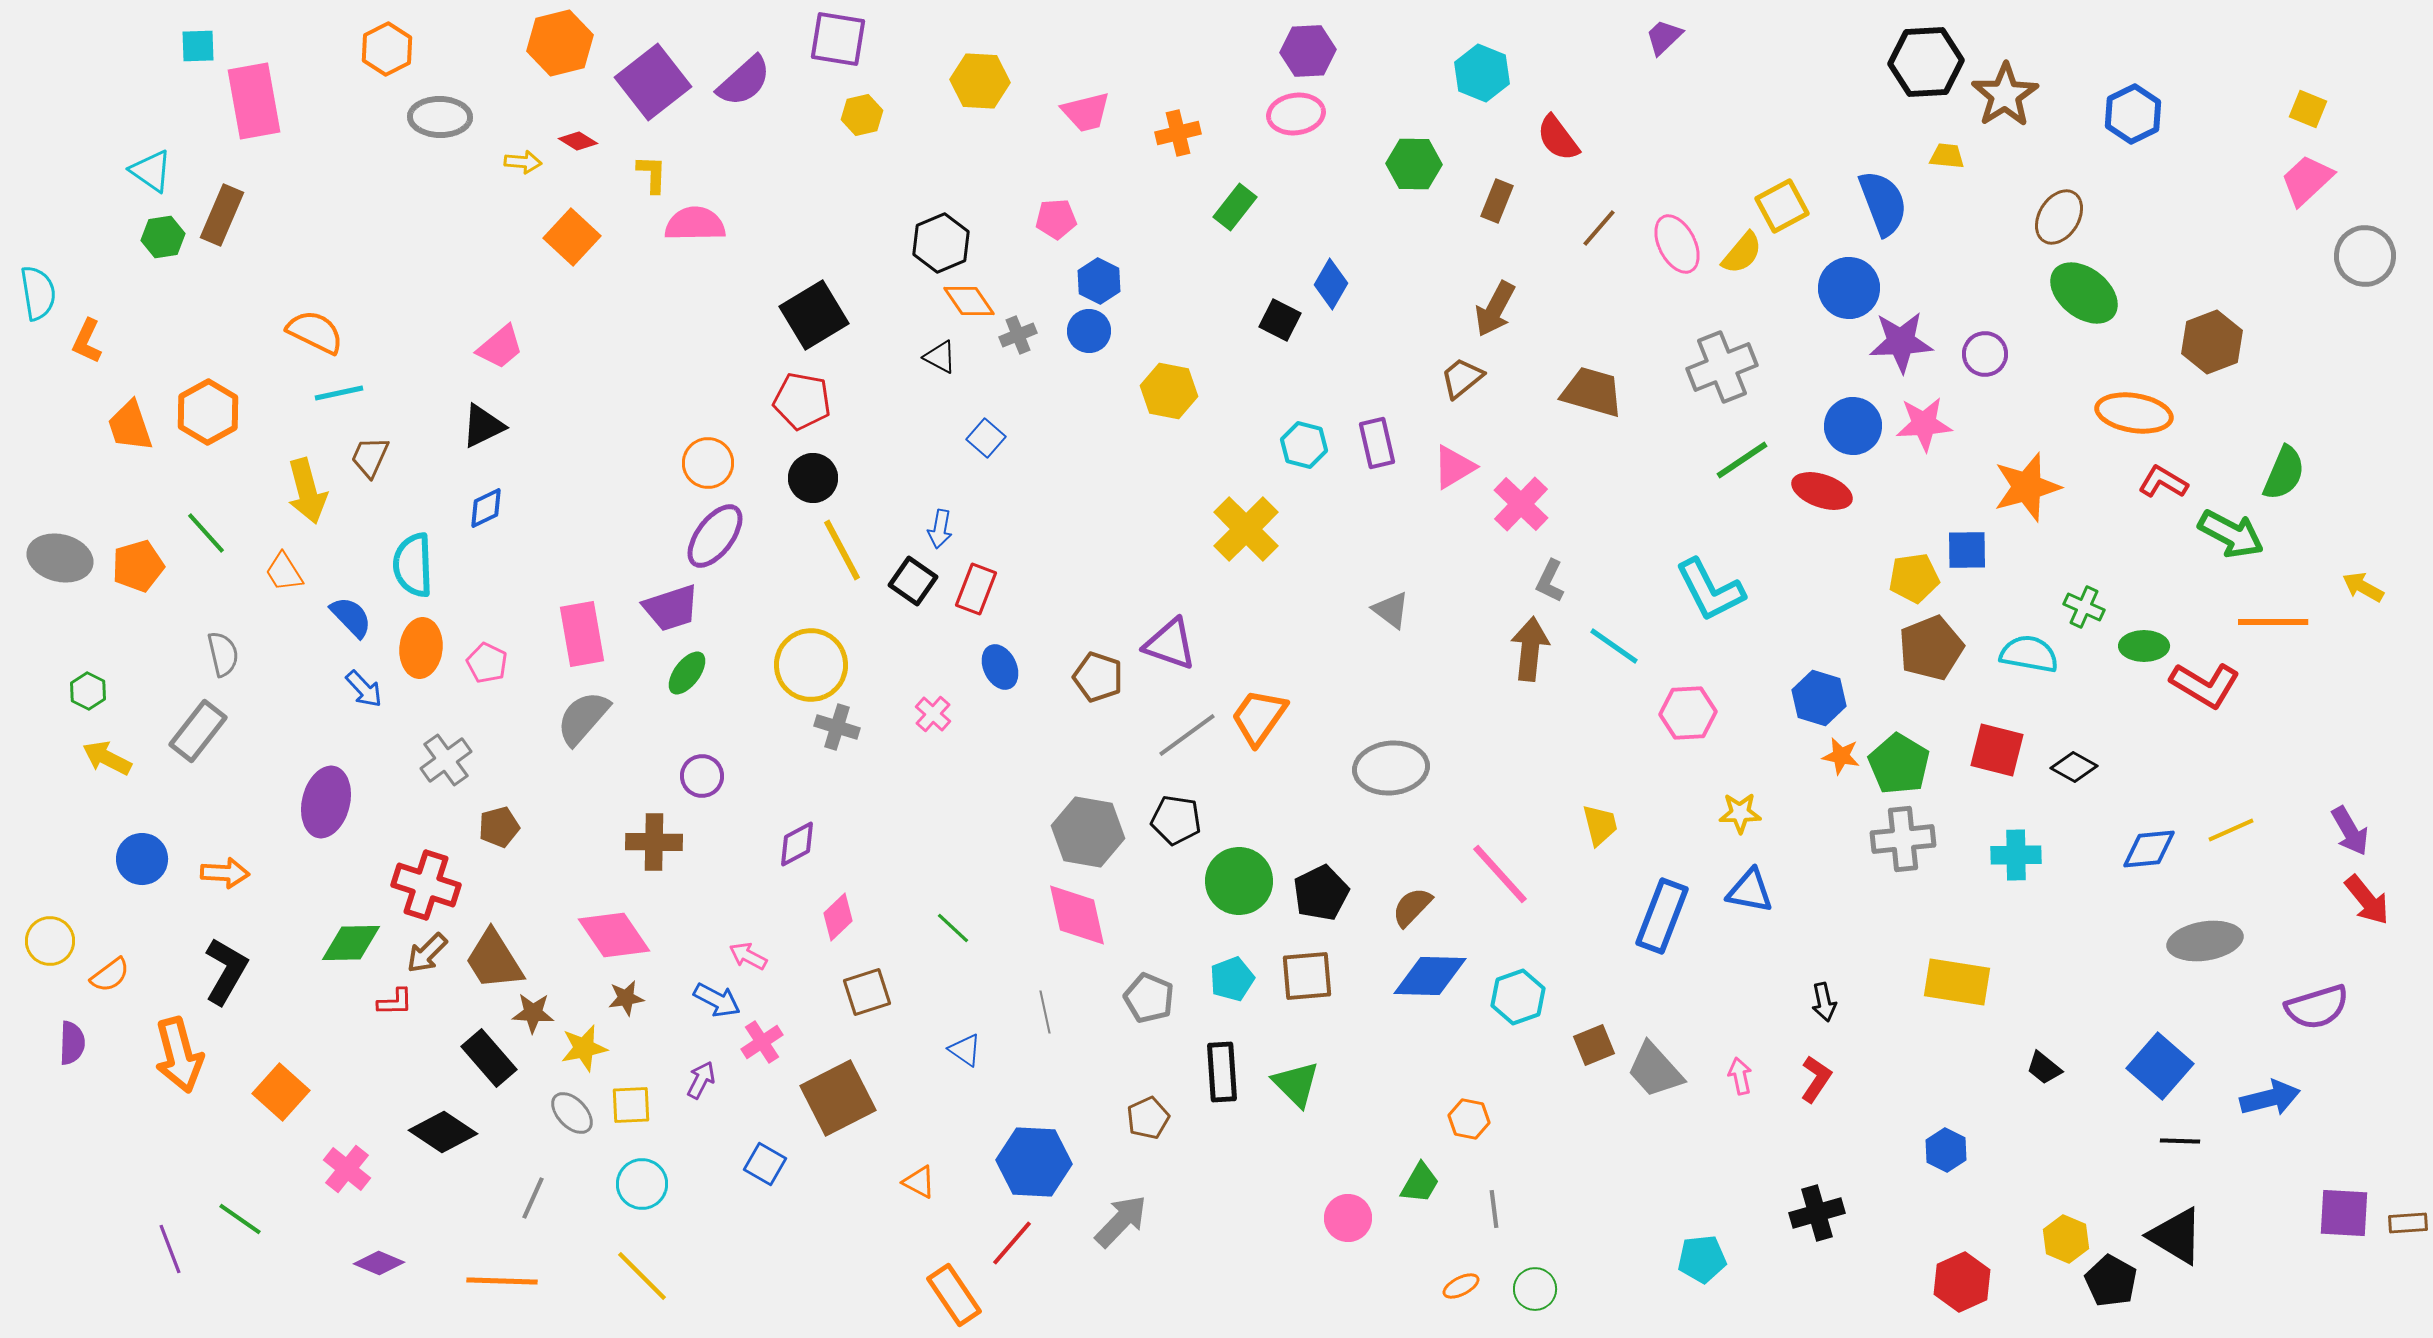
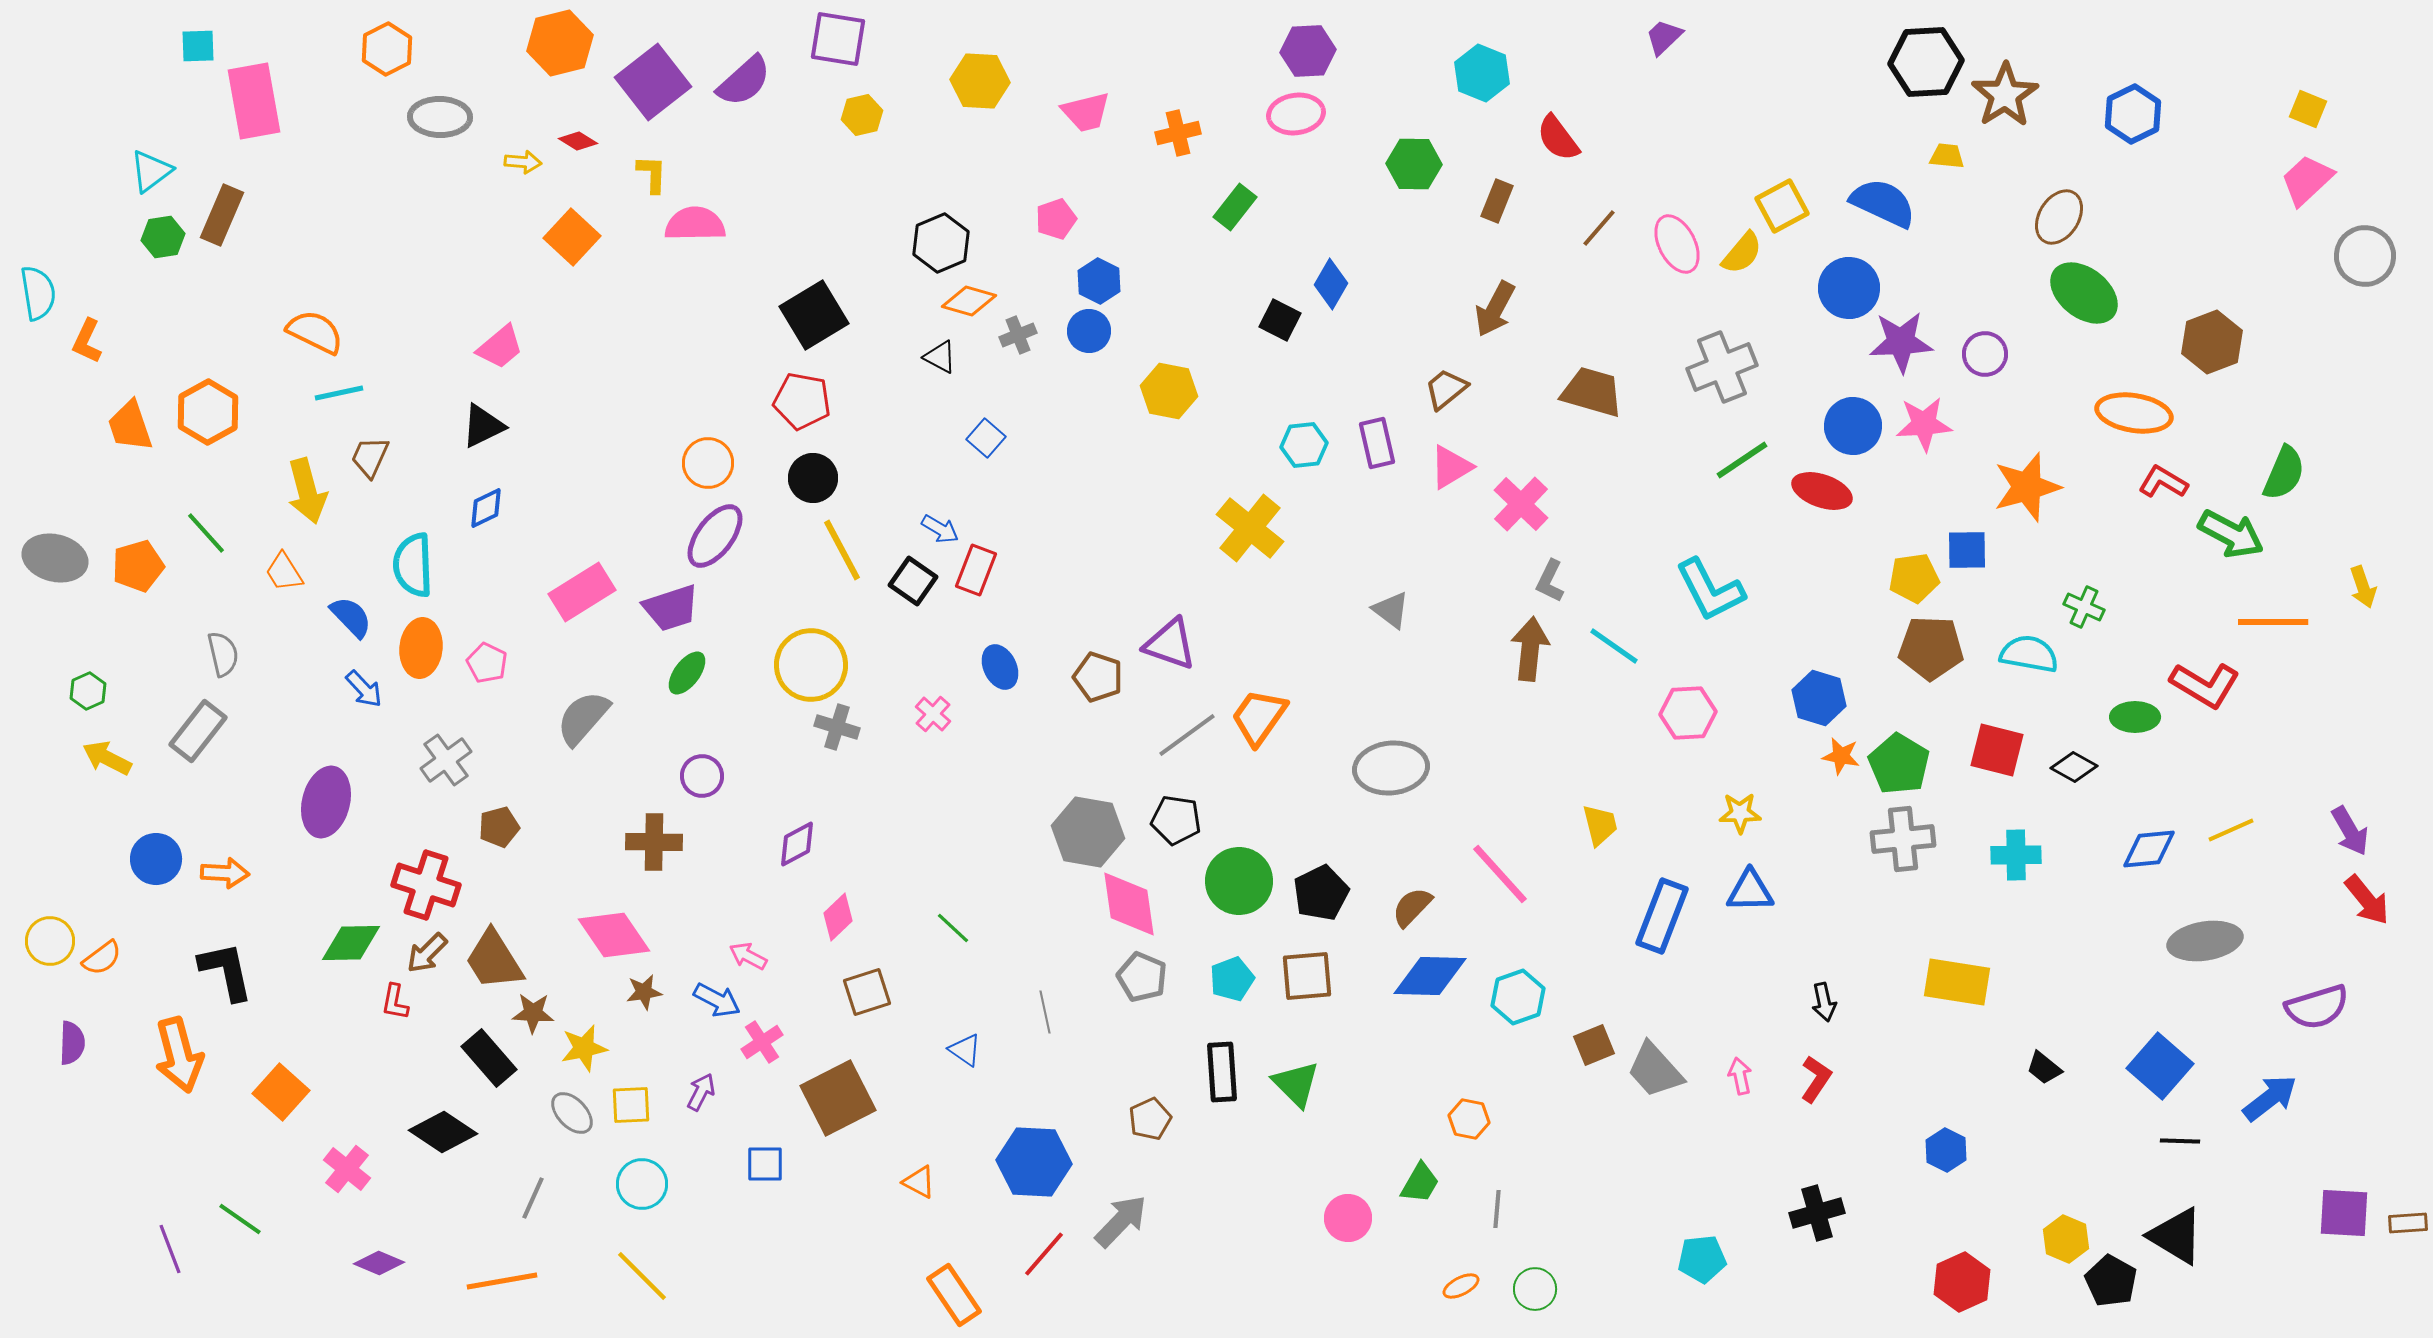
cyan triangle at (151, 171): rotated 48 degrees clockwise
blue semicircle at (1883, 203): rotated 44 degrees counterclockwise
pink pentagon at (1056, 219): rotated 15 degrees counterclockwise
orange diamond at (969, 301): rotated 40 degrees counterclockwise
brown trapezoid at (1462, 378): moved 16 px left, 11 px down
cyan hexagon at (1304, 445): rotated 21 degrees counterclockwise
pink triangle at (1454, 467): moved 3 px left
blue arrow at (940, 529): rotated 69 degrees counterclockwise
yellow cross at (1246, 529): moved 4 px right, 1 px up; rotated 6 degrees counterclockwise
gray ellipse at (60, 558): moved 5 px left
yellow arrow at (2363, 587): rotated 138 degrees counterclockwise
red rectangle at (976, 589): moved 19 px up
pink rectangle at (582, 634): moved 42 px up; rotated 68 degrees clockwise
green ellipse at (2144, 646): moved 9 px left, 71 px down
brown pentagon at (1931, 648): rotated 24 degrees clockwise
green hexagon at (88, 691): rotated 9 degrees clockwise
blue circle at (142, 859): moved 14 px right
blue triangle at (1750, 891): rotated 12 degrees counterclockwise
pink diamond at (1077, 915): moved 52 px right, 11 px up; rotated 4 degrees clockwise
black L-shape at (226, 971): rotated 42 degrees counterclockwise
orange semicircle at (110, 975): moved 8 px left, 17 px up
brown star at (626, 998): moved 18 px right, 6 px up
gray pentagon at (1149, 998): moved 7 px left, 21 px up
red L-shape at (395, 1002): rotated 102 degrees clockwise
purple arrow at (701, 1080): moved 12 px down
blue arrow at (2270, 1098): rotated 24 degrees counterclockwise
brown pentagon at (1148, 1118): moved 2 px right, 1 px down
blue square at (765, 1164): rotated 30 degrees counterclockwise
gray line at (1494, 1209): moved 3 px right; rotated 12 degrees clockwise
red line at (1012, 1243): moved 32 px right, 11 px down
orange line at (502, 1281): rotated 12 degrees counterclockwise
